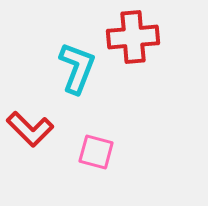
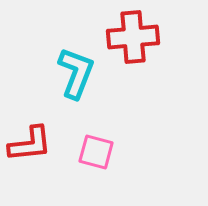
cyan L-shape: moved 1 px left, 5 px down
red L-shape: moved 15 px down; rotated 51 degrees counterclockwise
